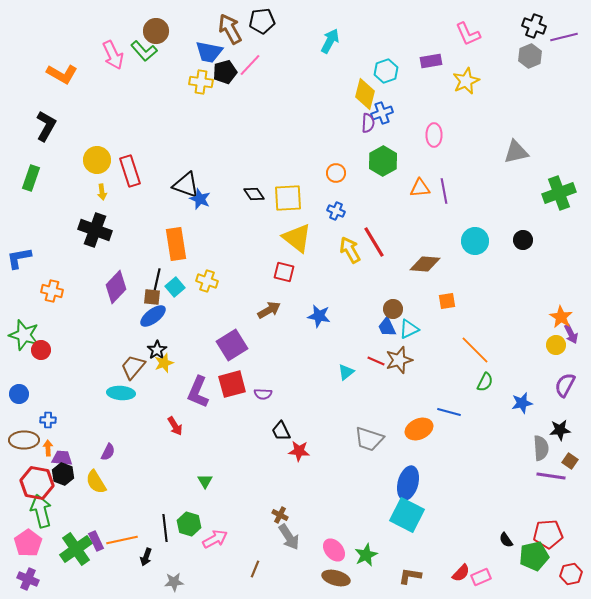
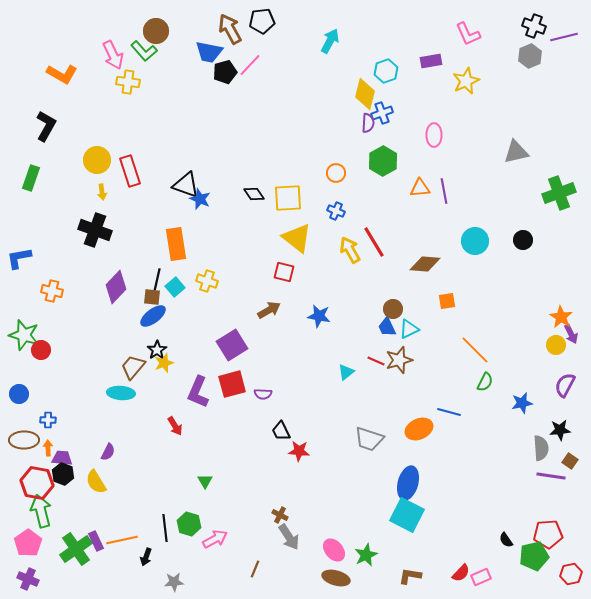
yellow cross at (201, 82): moved 73 px left
